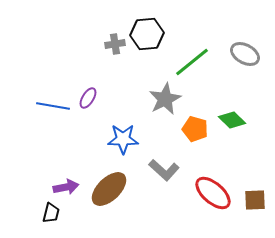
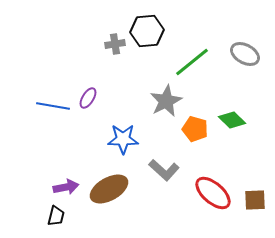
black hexagon: moved 3 px up
gray star: moved 1 px right, 2 px down
brown ellipse: rotated 15 degrees clockwise
black trapezoid: moved 5 px right, 3 px down
